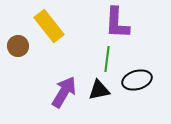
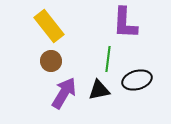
purple L-shape: moved 8 px right
brown circle: moved 33 px right, 15 px down
green line: moved 1 px right
purple arrow: moved 1 px down
